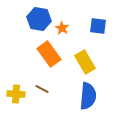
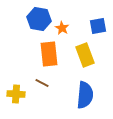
blue square: rotated 18 degrees counterclockwise
orange rectangle: rotated 30 degrees clockwise
yellow rectangle: moved 7 px up; rotated 10 degrees clockwise
brown line: moved 6 px up
blue semicircle: moved 3 px left, 1 px up
